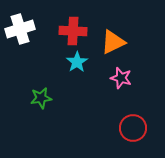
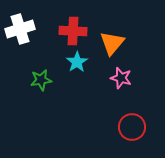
orange triangle: moved 1 px left, 1 px down; rotated 24 degrees counterclockwise
green star: moved 18 px up
red circle: moved 1 px left, 1 px up
